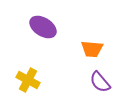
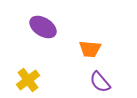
orange trapezoid: moved 2 px left
yellow cross: rotated 25 degrees clockwise
